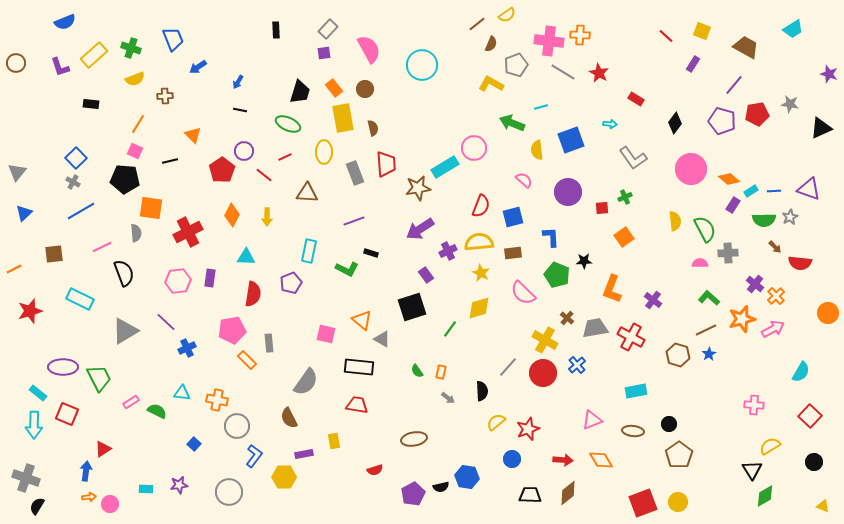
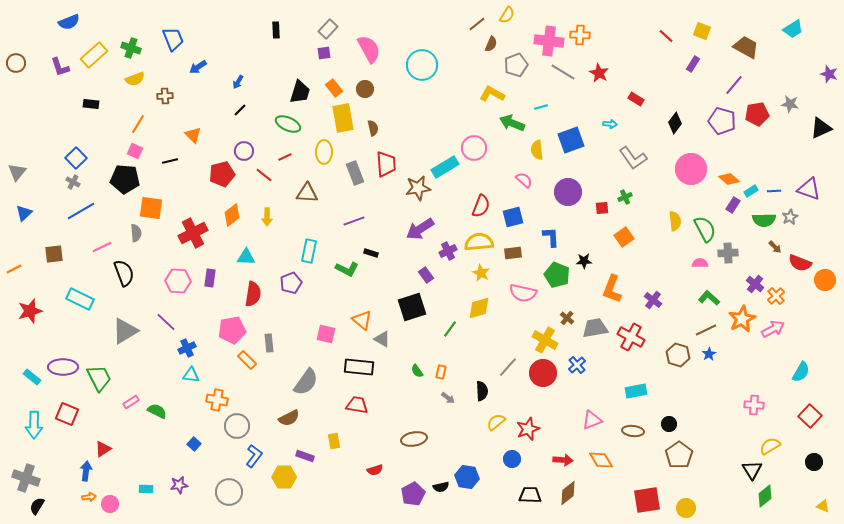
yellow semicircle at (507, 15): rotated 24 degrees counterclockwise
blue semicircle at (65, 22): moved 4 px right
yellow L-shape at (491, 84): moved 1 px right, 10 px down
black line at (240, 110): rotated 56 degrees counterclockwise
red pentagon at (222, 170): moved 4 px down; rotated 20 degrees clockwise
orange diamond at (232, 215): rotated 25 degrees clockwise
red cross at (188, 232): moved 5 px right, 1 px down
red semicircle at (800, 263): rotated 15 degrees clockwise
pink hexagon at (178, 281): rotated 10 degrees clockwise
pink semicircle at (523, 293): rotated 32 degrees counterclockwise
orange circle at (828, 313): moved 3 px left, 33 px up
orange star at (742, 319): rotated 12 degrees counterclockwise
cyan rectangle at (38, 393): moved 6 px left, 16 px up
cyan triangle at (182, 393): moved 9 px right, 18 px up
brown semicircle at (289, 418): rotated 90 degrees counterclockwise
purple rectangle at (304, 454): moved 1 px right, 2 px down; rotated 30 degrees clockwise
green diamond at (765, 496): rotated 10 degrees counterclockwise
yellow circle at (678, 502): moved 8 px right, 6 px down
red square at (643, 503): moved 4 px right, 3 px up; rotated 12 degrees clockwise
